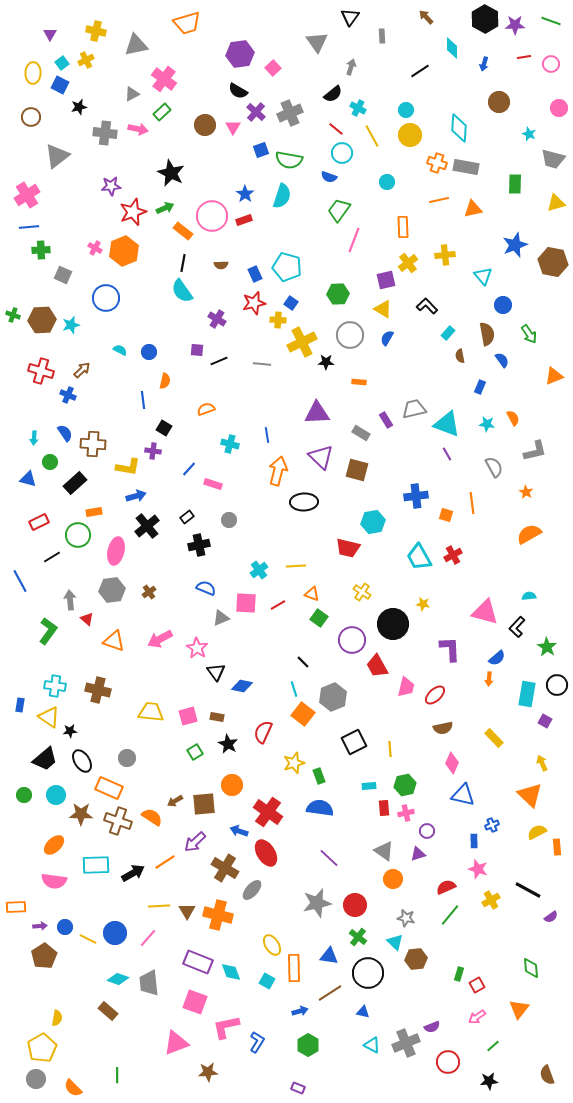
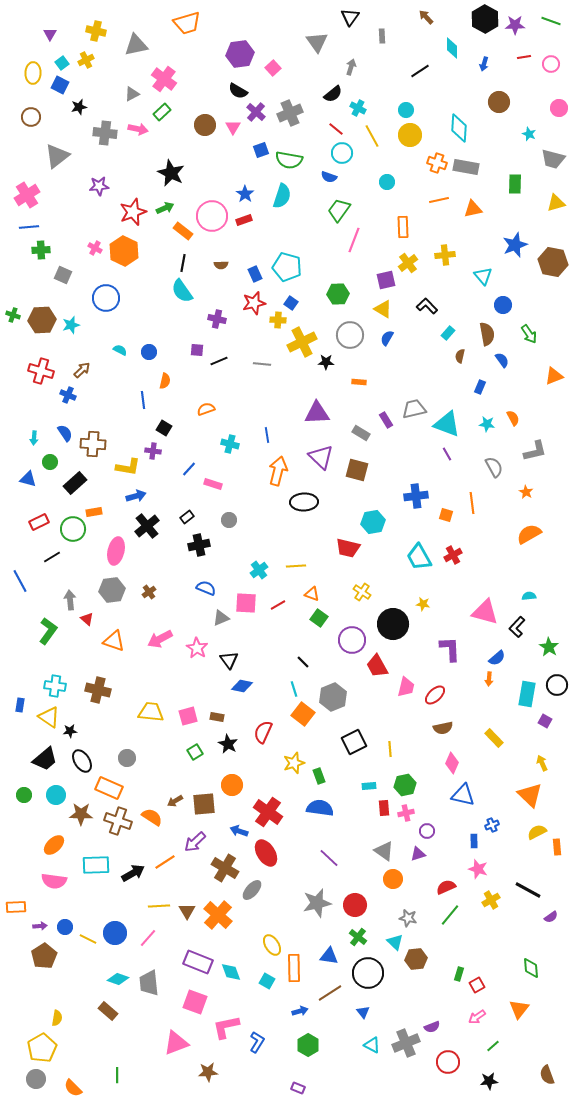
purple star at (111, 186): moved 12 px left
orange hexagon at (124, 251): rotated 12 degrees counterclockwise
purple cross at (217, 319): rotated 18 degrees counterclockwise
brown semicircle at (460, 356): rotated 24 degrees clockwise
green circle at (78, 535): moved 5 px left, 6 px up
green star at (547, 647): moved 2 px right
black triangle at (216, 672): moved 13 px right, 12 px up
orange cross at (218, 915): rotated 28 degrees clockwise
gray star at (406, 918): moved 2 px right
blue triangle at (363, 1012): rotated 40 degrees clockwise
